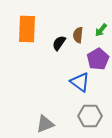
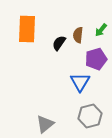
purple pentagon: moved 2 px left; rotated 15 degrees clockwise
blue triangle: rotated 25 degrees clockwise
gray hexagon: rotated 15 degrees counterclockwise
gray triangle: rotated 18 degrees counterclockwise
